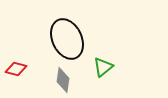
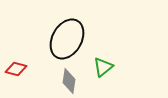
black ellipse: rotated 54 degrees clockwise
gray diamond: moved 6 px right, 1 px down
